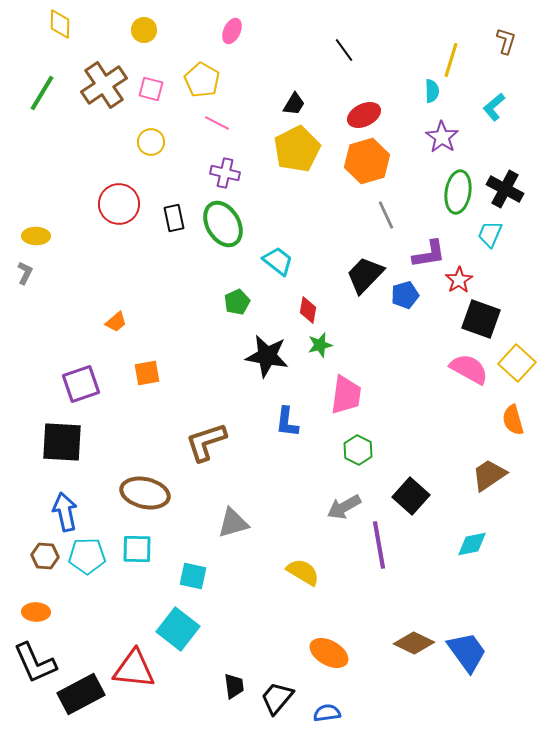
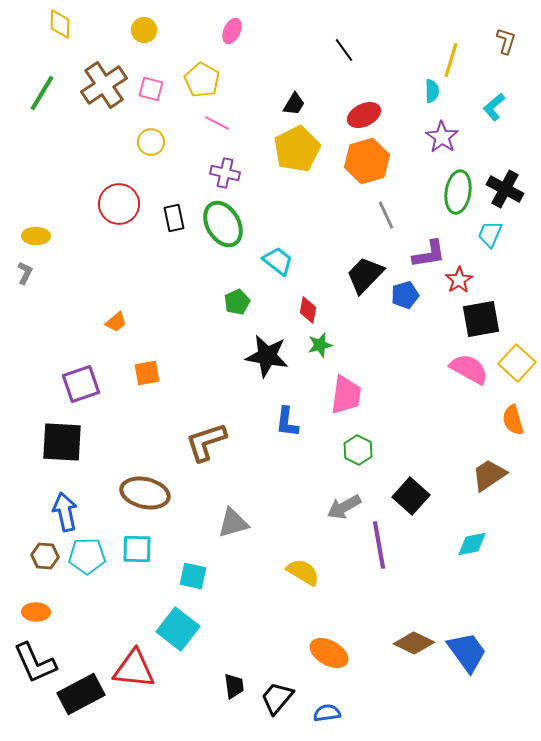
black square at (481, 319): rotated 30 degrees counterclockwise
